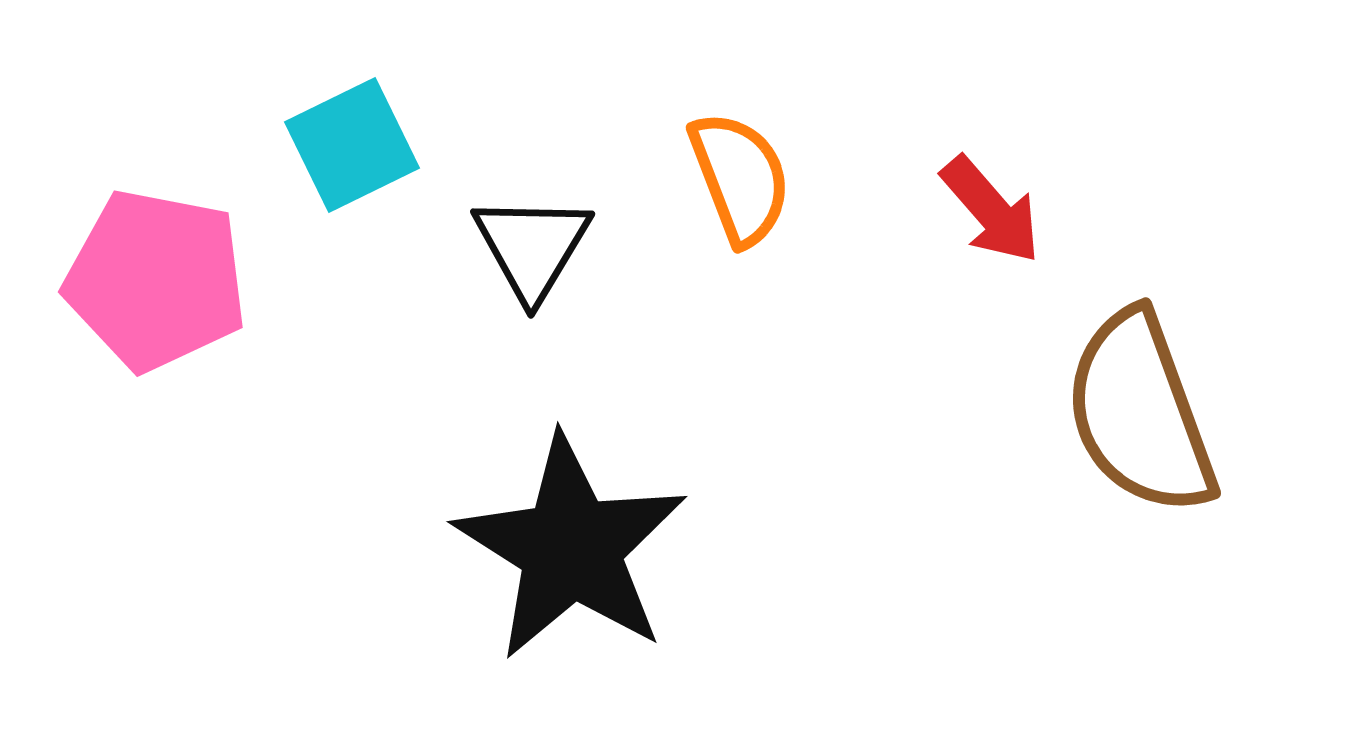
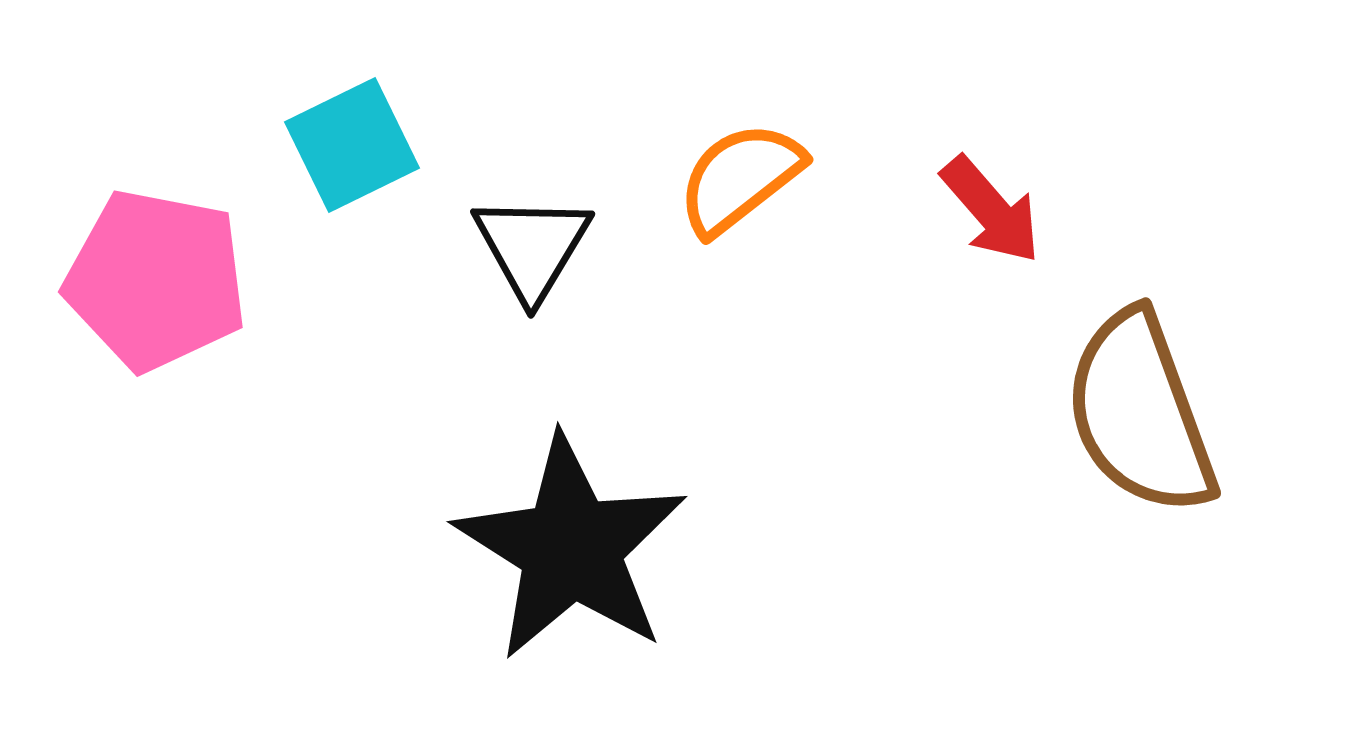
orange semicircle: rotated 107 degrees counterclockwise
